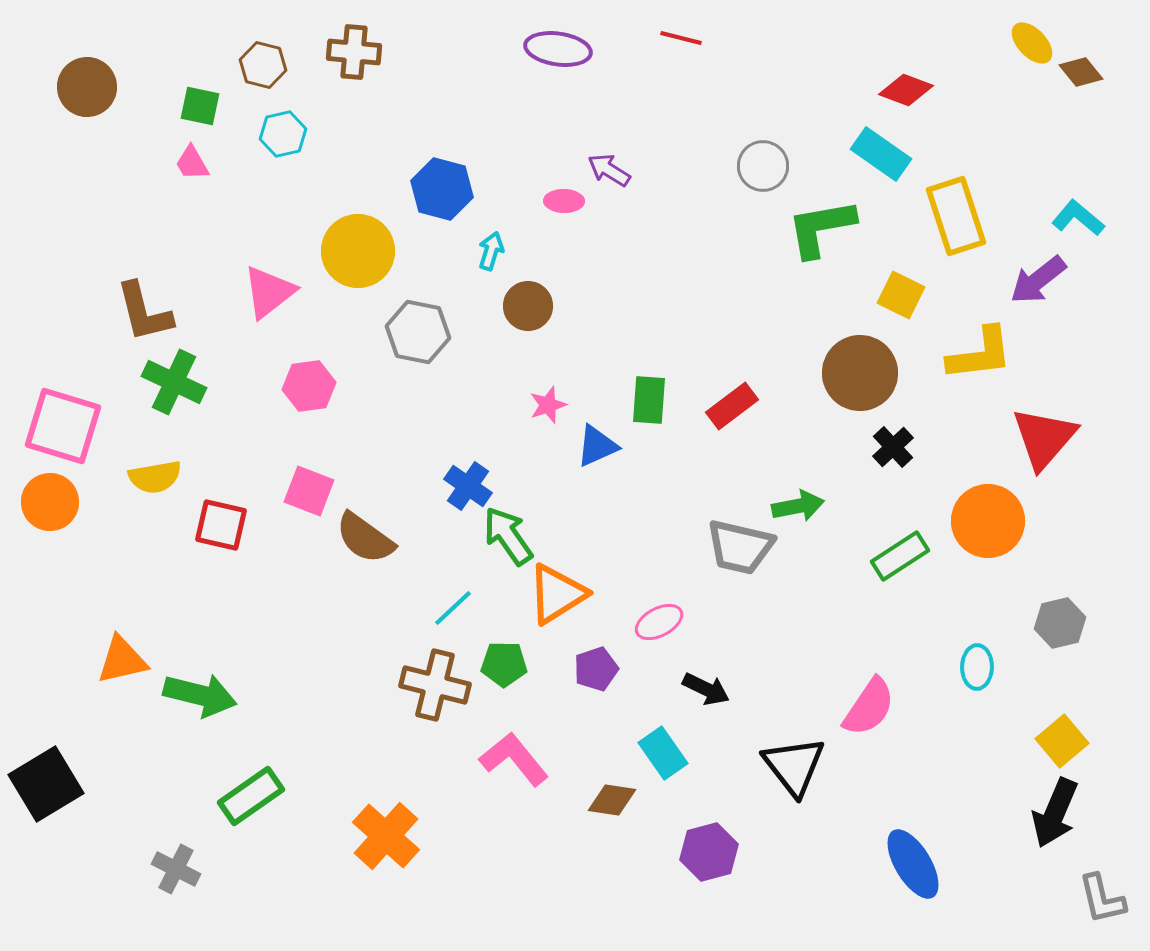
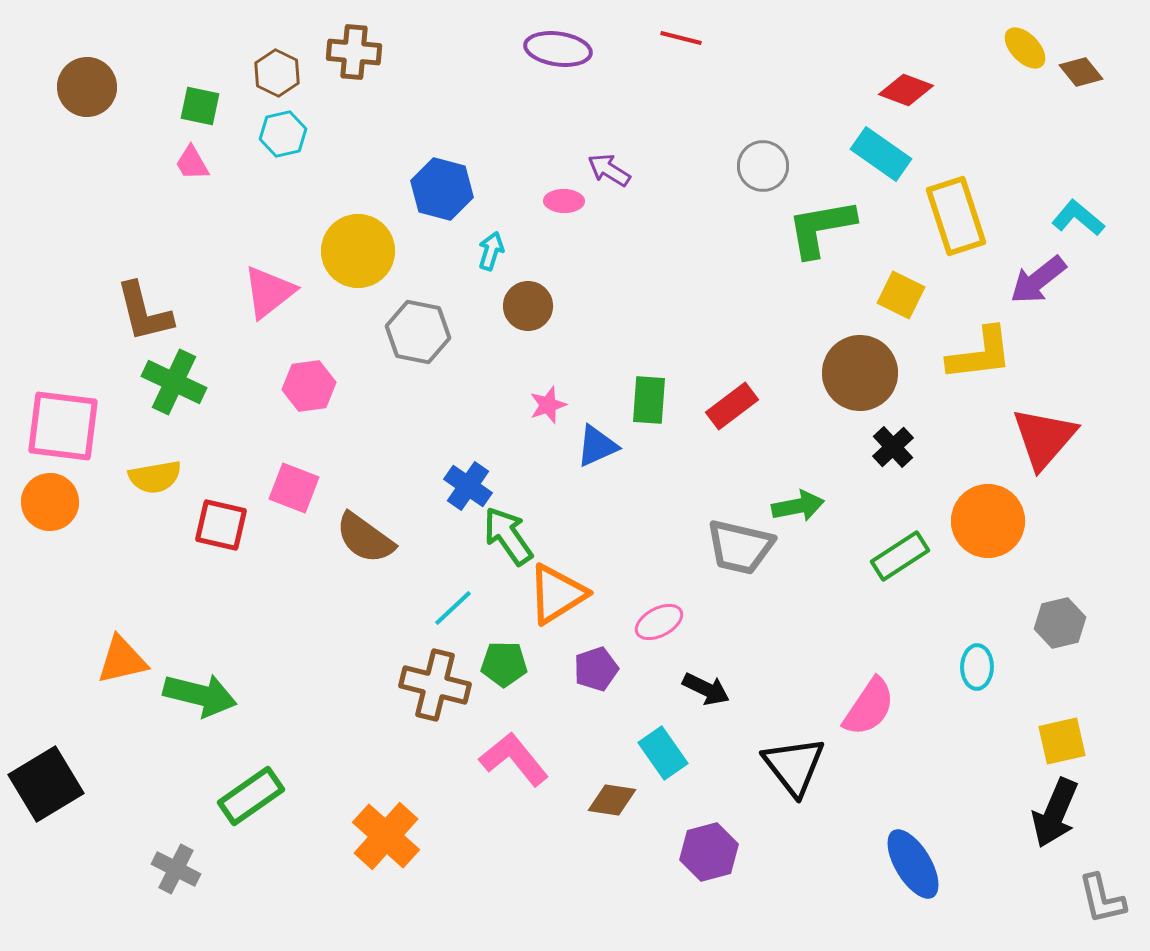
yellow ellipse at (1032, 43): moved 7 px left, 5 px down
brown hexagon at (263, 65): moved 14 px right, 8 px down; rotated 12 degrees clockwise
pink square at (63, 426): rotated 10 degrees counterclockwise
pink square at (309, 491): moved 15 px left, 3 px up
yellow square at (1062, 741): rotated 27 degrees clockwise
